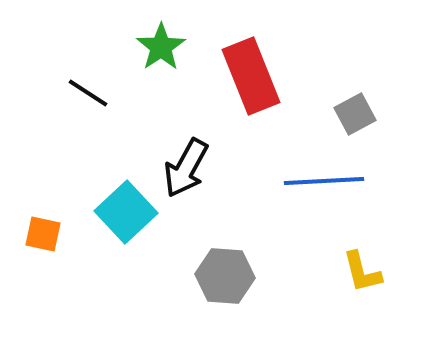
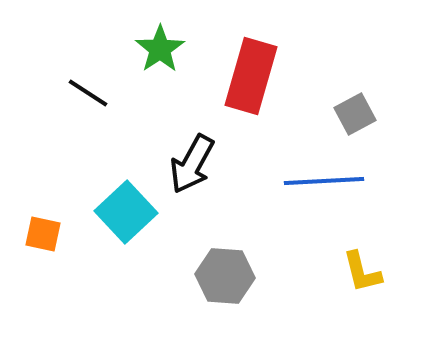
green star: moved 1 px left, 2 px down
red rectangle: rotated 38 degrees clockwise
black arrow: moved 6 px right, 4 px up
